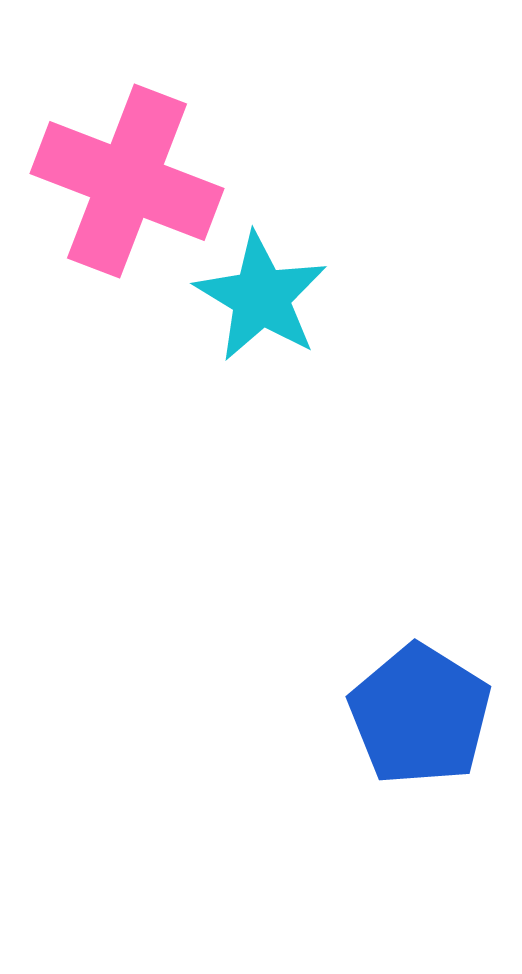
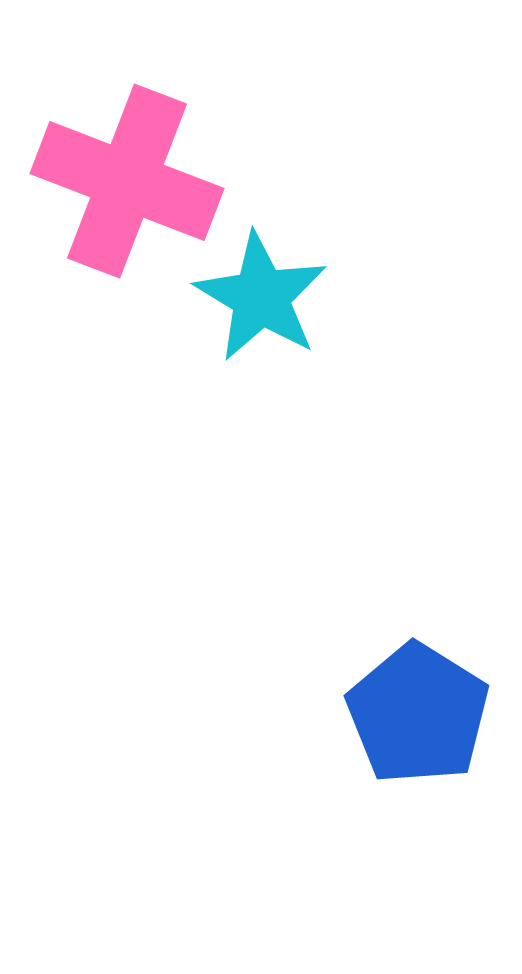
blue pentagon: moved 2 px left, 1 px up
